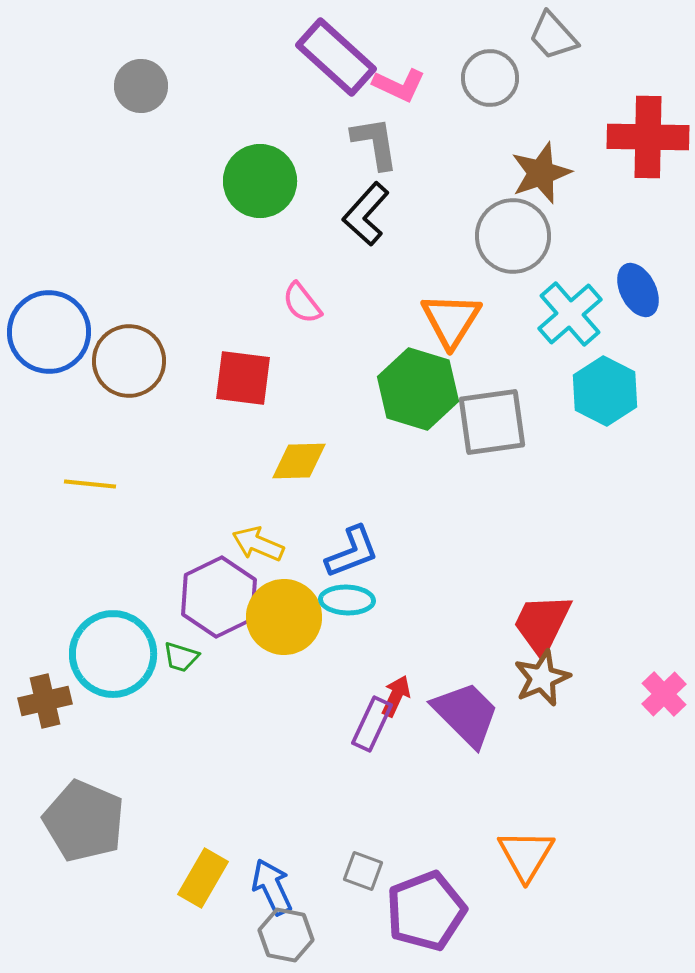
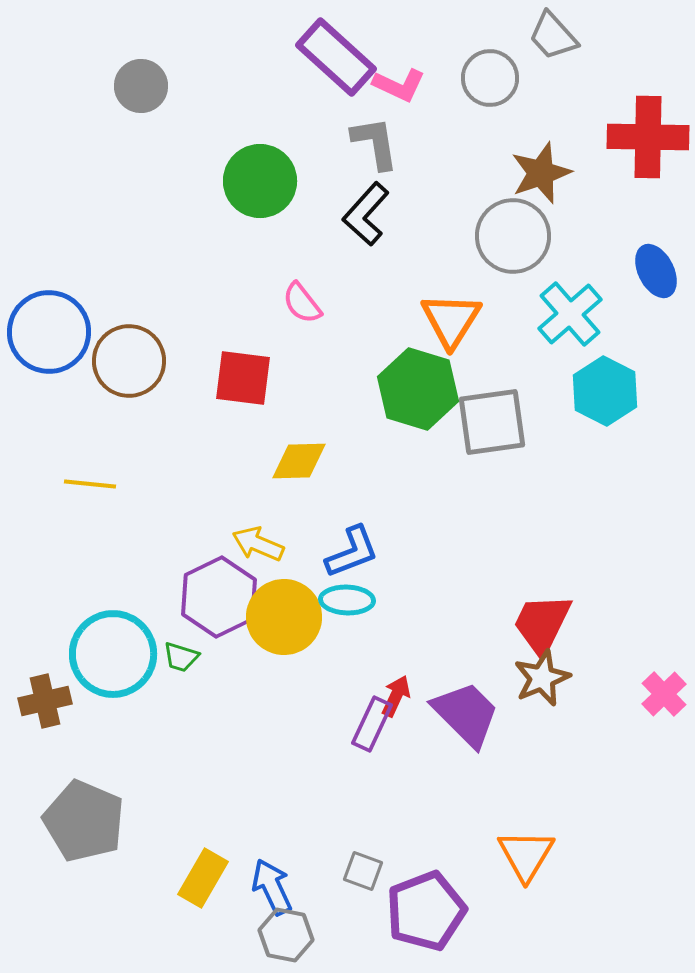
blue ellipse at (638, 290): moved 18 px right, 19 px up
